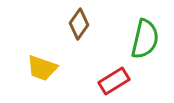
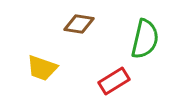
brown diamond: rotated 64 degrees clockwise
